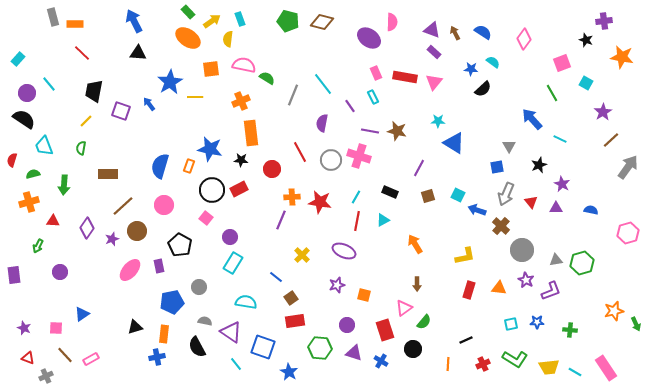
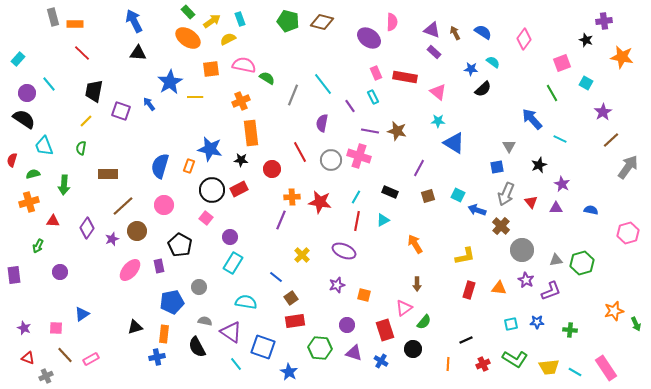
yellow semicircle at (228, 39): rotated 56 degrees clockwise
pink triangle at (434, 82): moved 4 px right, 10 px down; rotated 30 degrees counterclockwise
